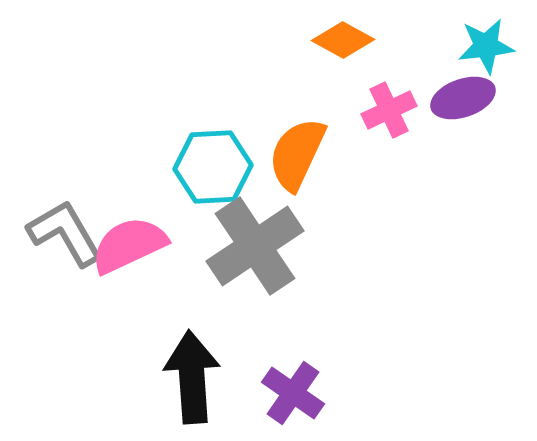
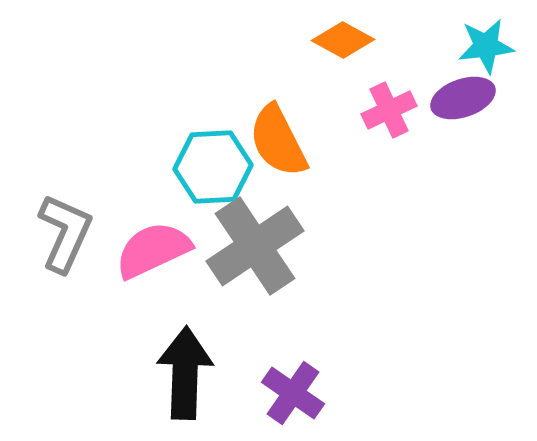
orange semicircle: moved 19 px left, 13 px up; rotated 52 degrees counterclockwise
gray L-shape: rotated 54 degrees clockwise
pink semicircle: moved 24 px right, 5 px down
black arrow: moved 7 px left, 4 px up; rotated 6 degrees clockwise
